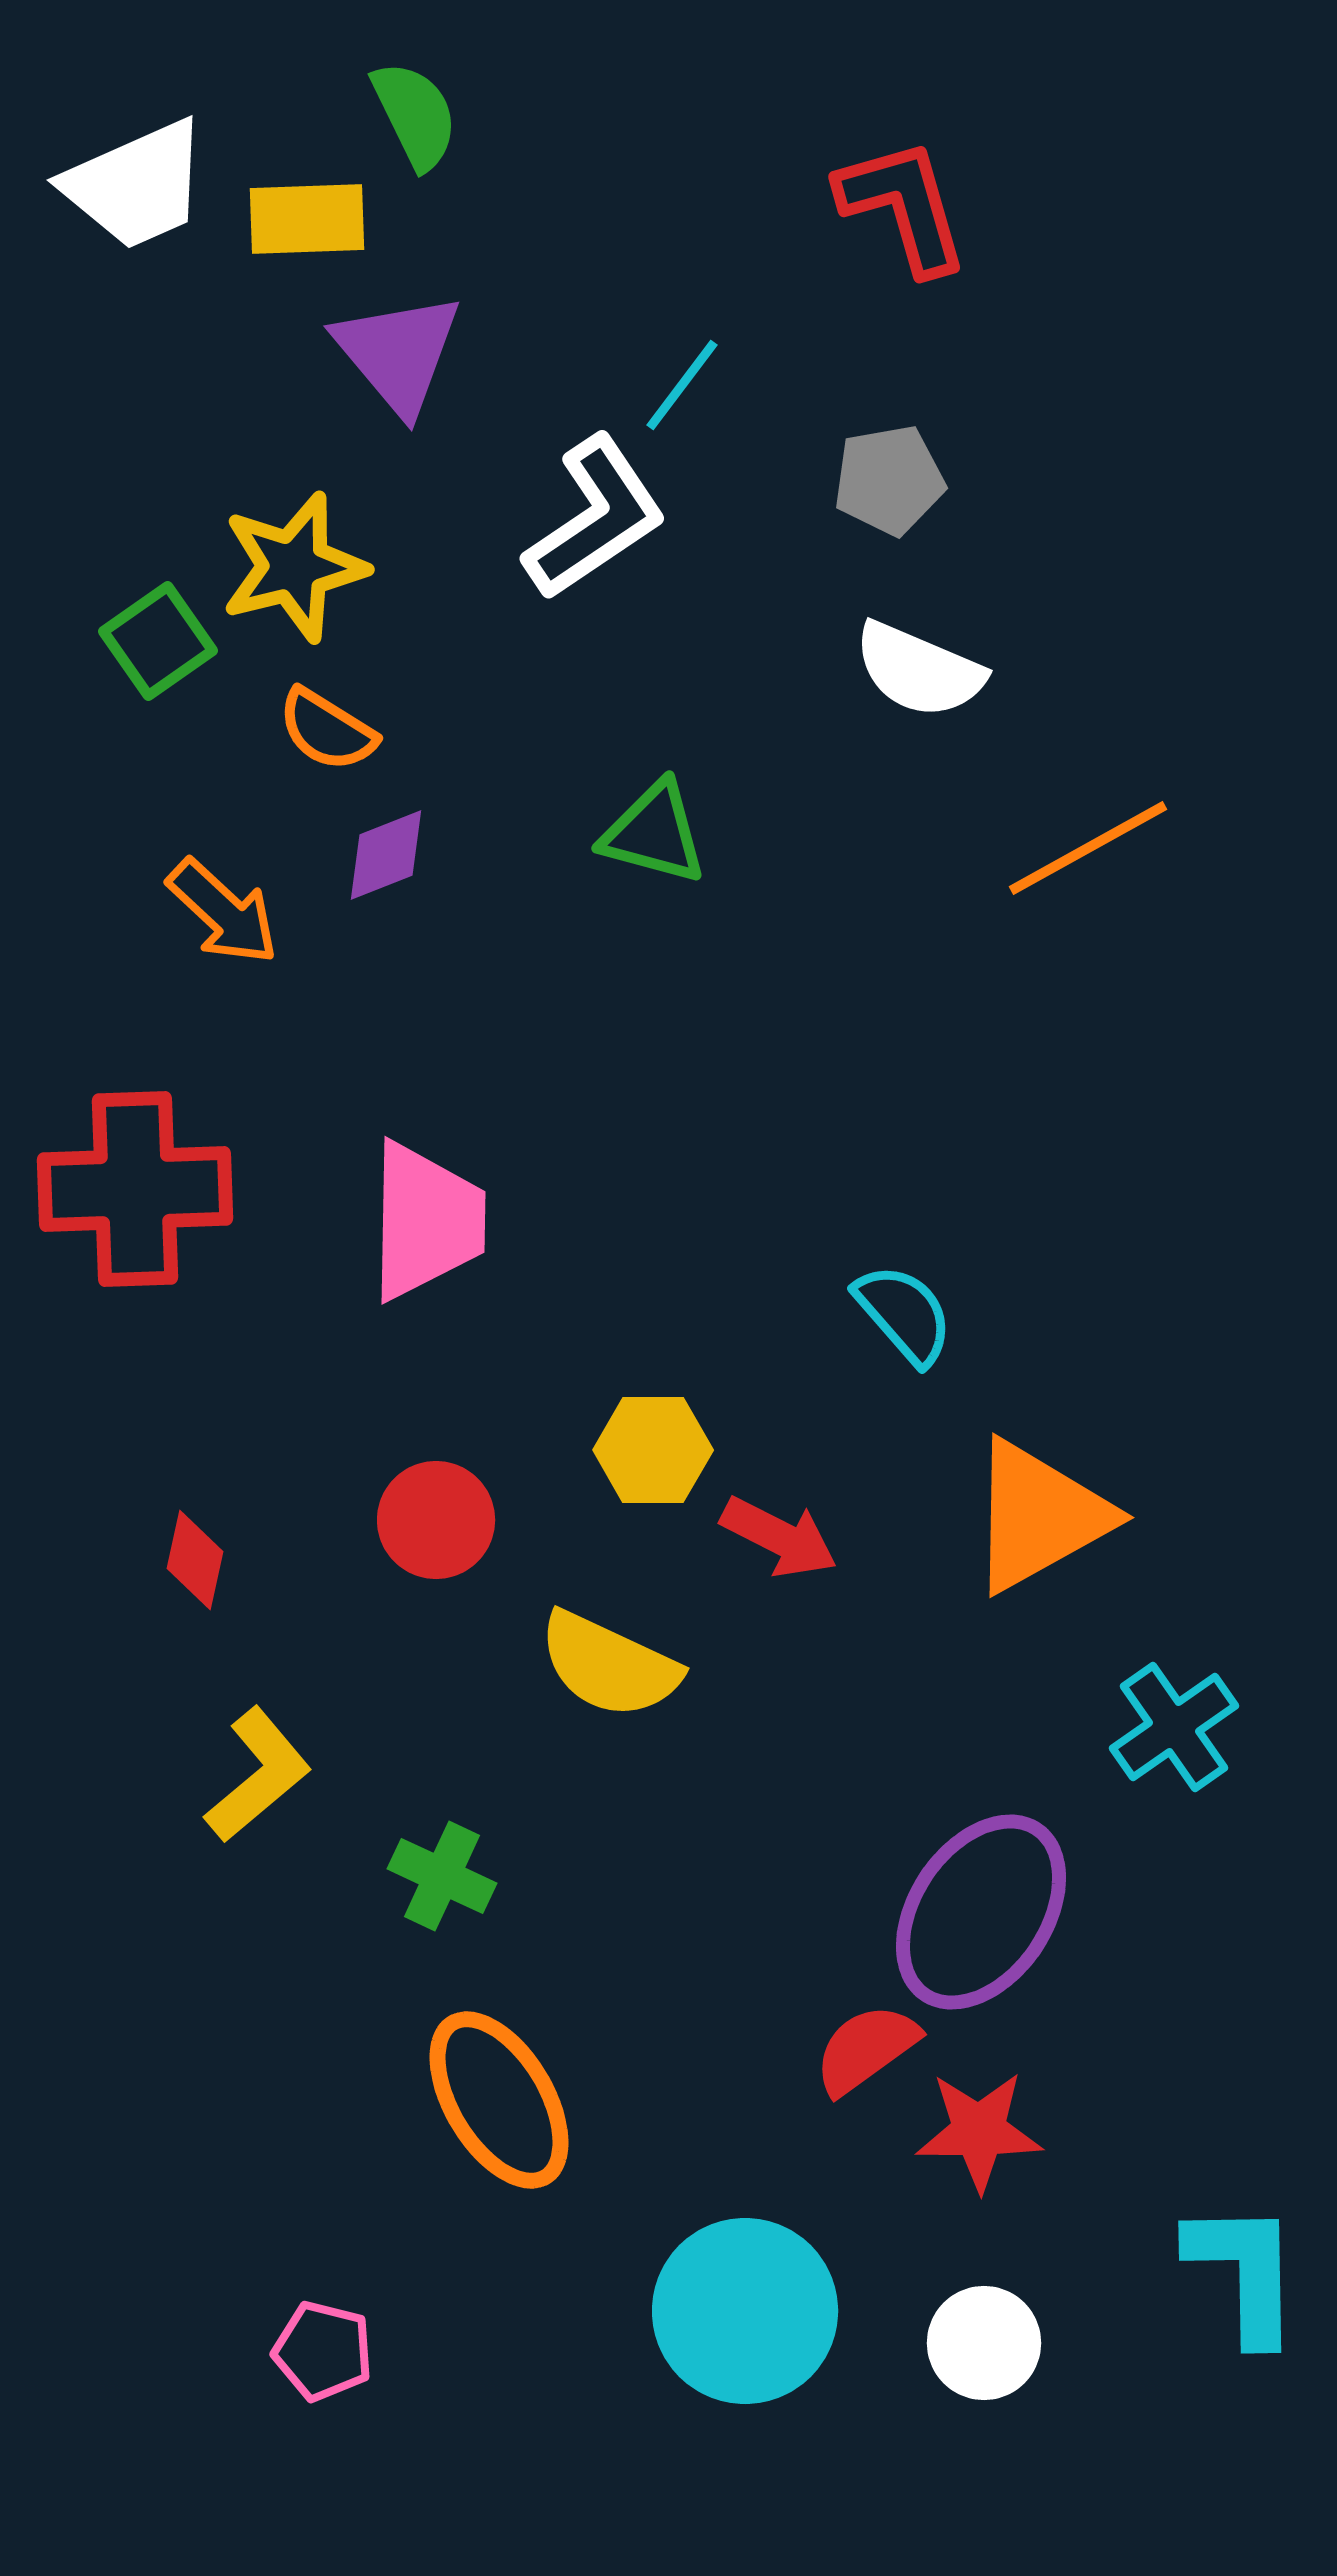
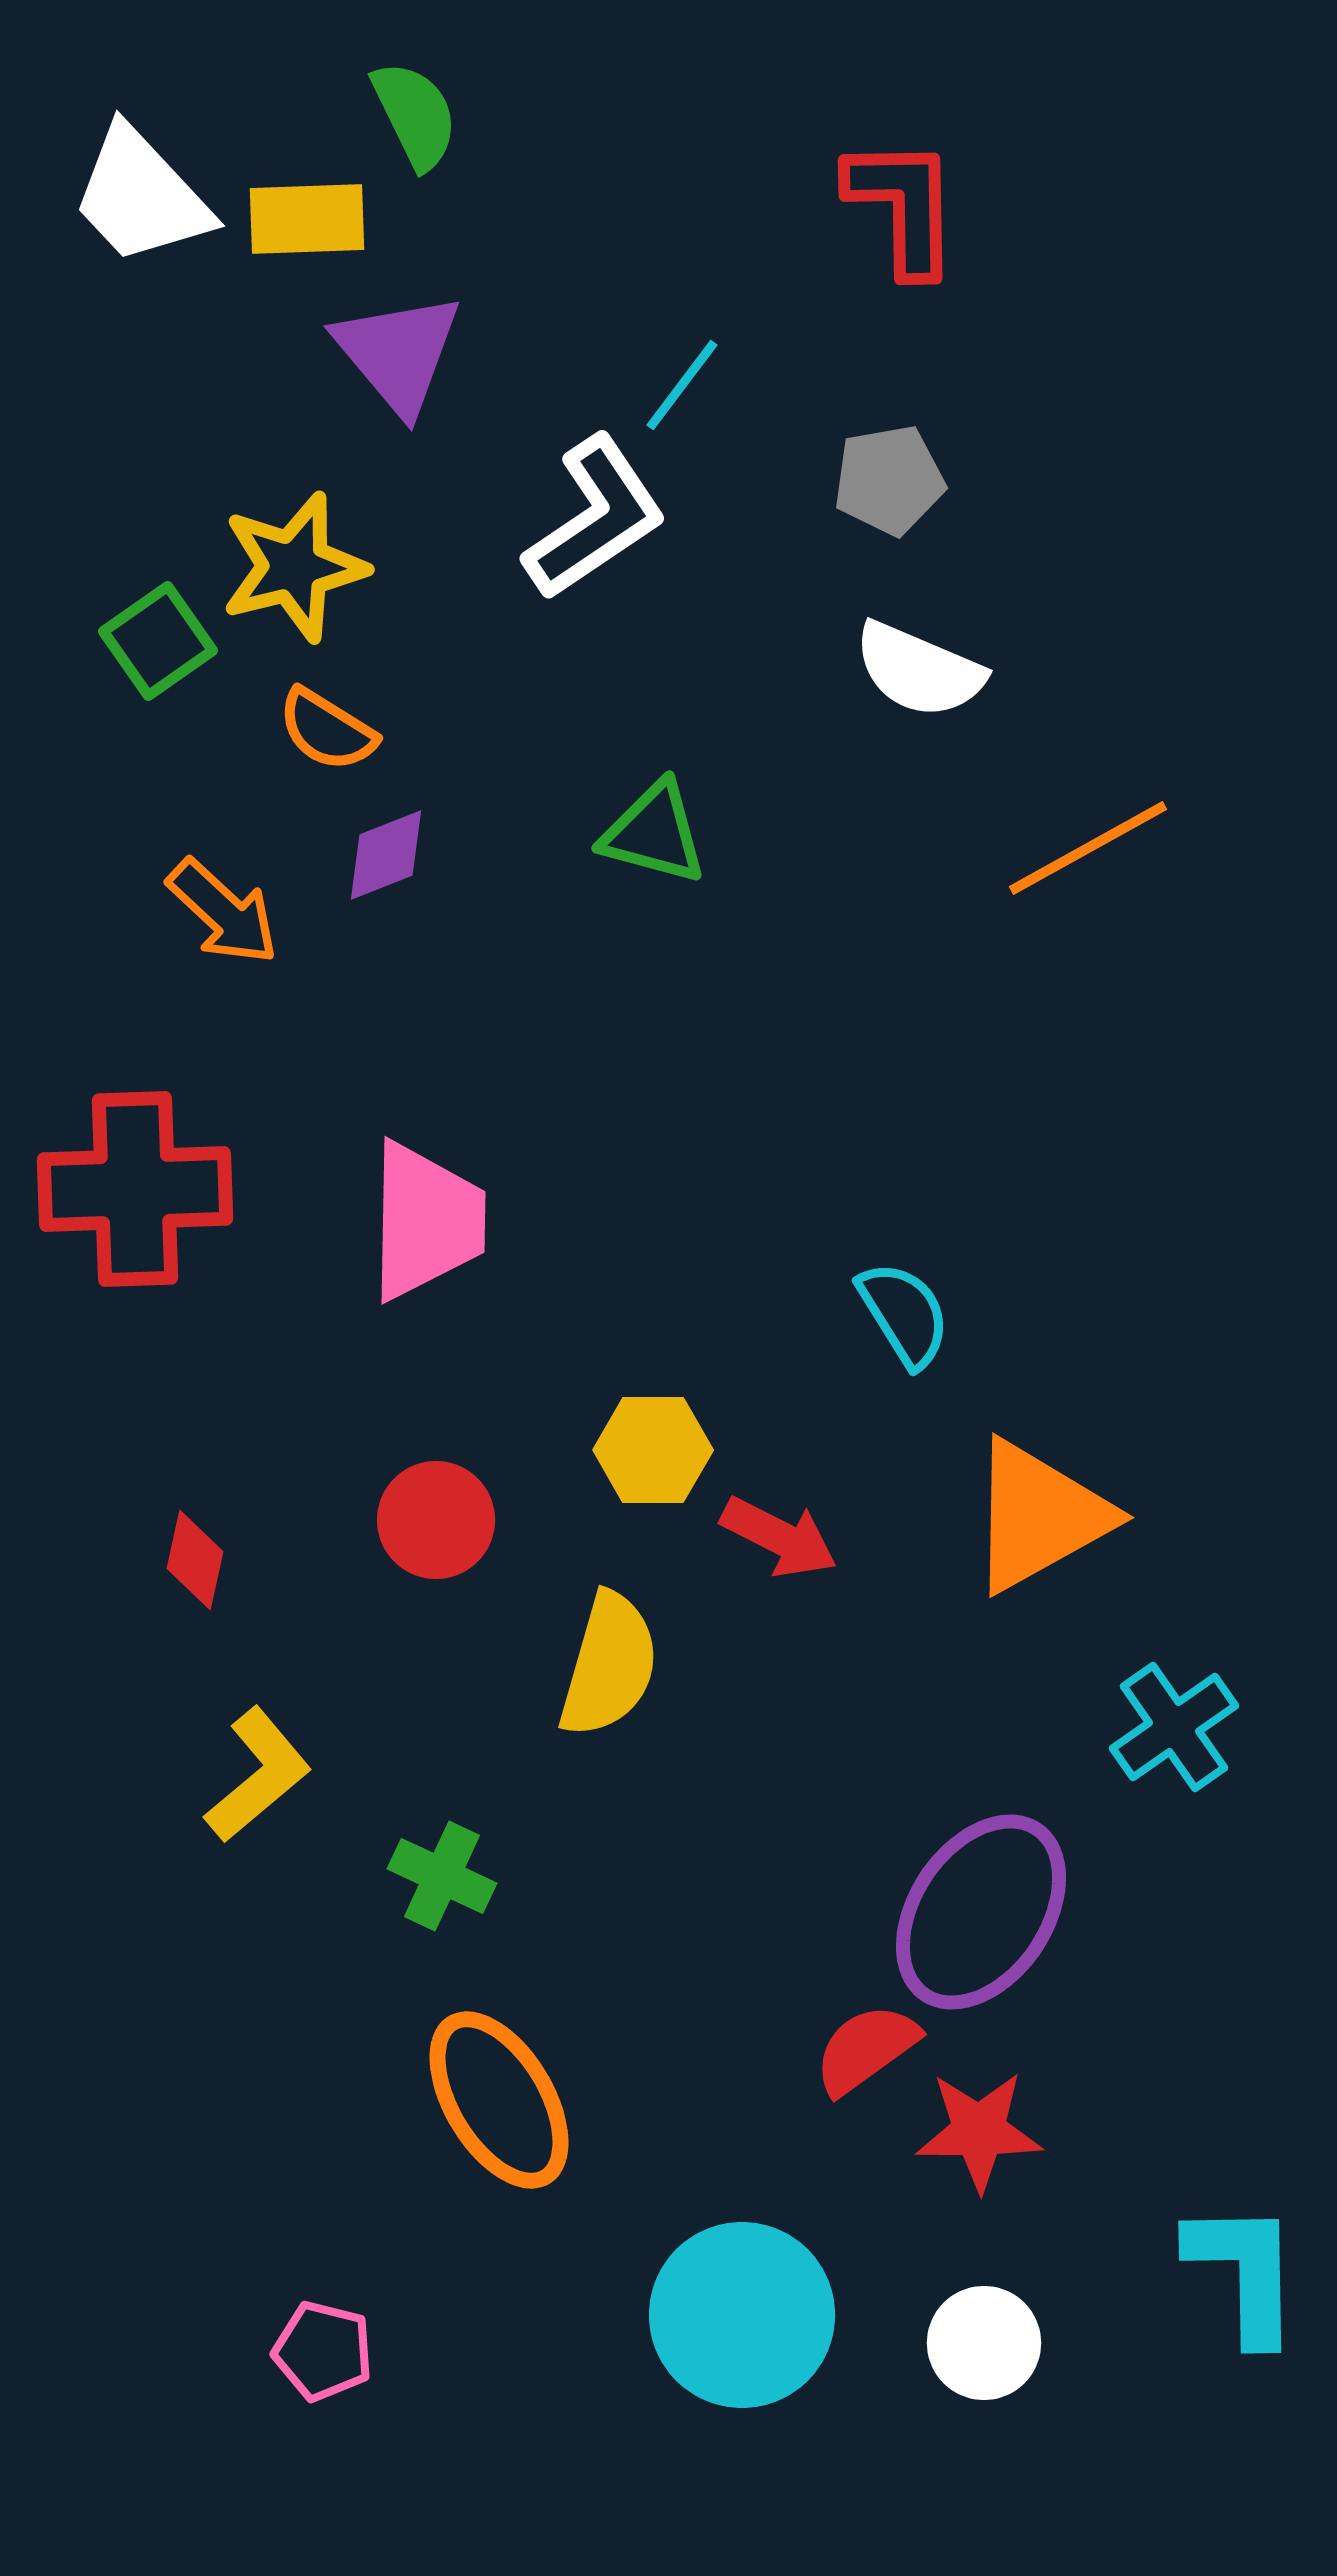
white trapezoid: moved 5 px right, 11 px down; rotated 71 degrees clockwise
red L-shape: rotated 15 degrees clockwise
cyan semicircle: rotated 9 degrees clockwise
yellow semicircle: rotated 99 degrees counterclockwise
cyan circle: moved 3 px left, 4 px down
